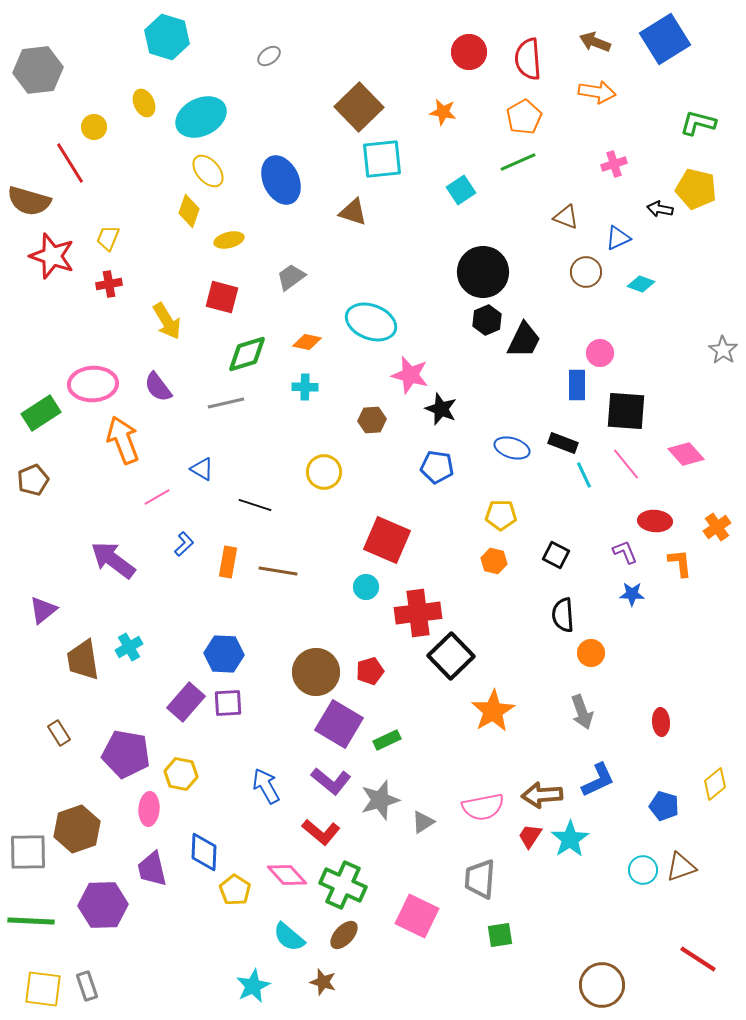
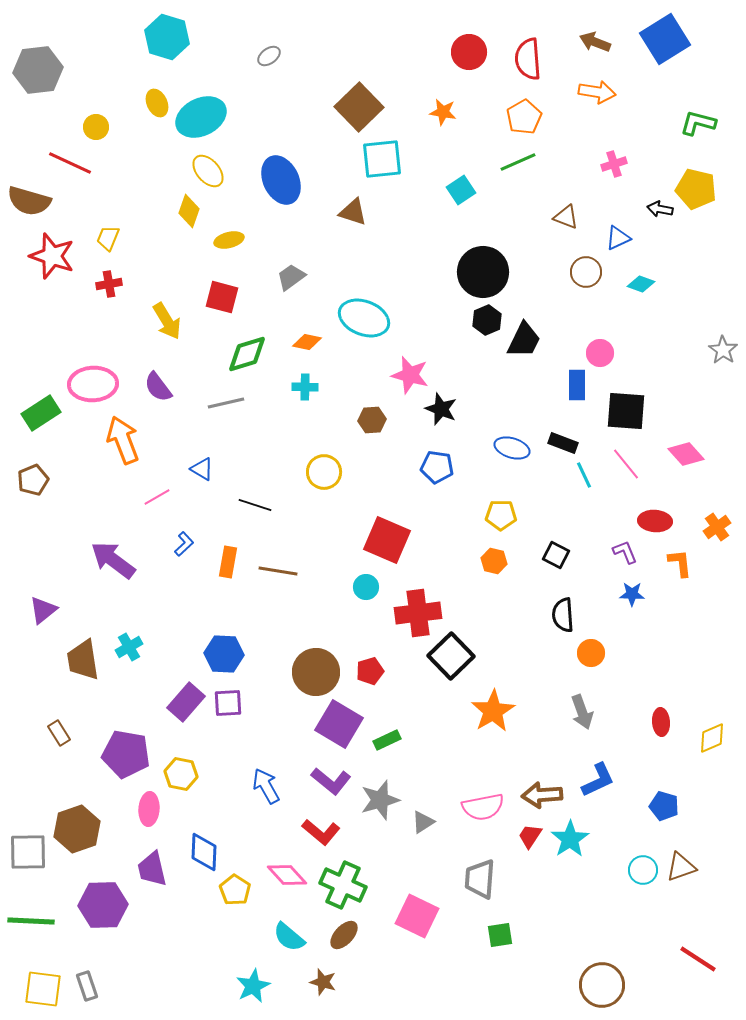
yellow ellipse at (144, 103): moved 13 px right
yellow circle at (94, 127): moved 2 px right
red line at (70, 163): rotated 33 degrees counterclockwise
cyan ellipse at (371, 322): moved 7 px left, 4 px up
yellow diamond at (715, 784): moved 3 px left, 46 px up; rotated 16 degrees clockwise
